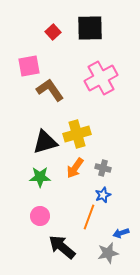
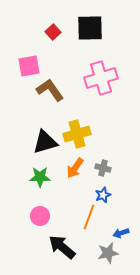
pink cross: rotated 12 degrees clockwise
